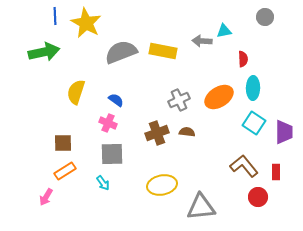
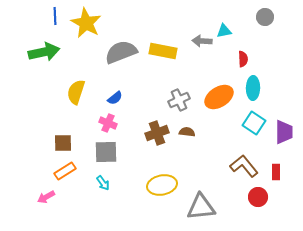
blue semicircle: moved 1 px left, 2 px up; rotated 105 degrees clockwise
gray square: moved 6 px left, 2 px up
pink arrow: rotated 30 degrees clockwise
